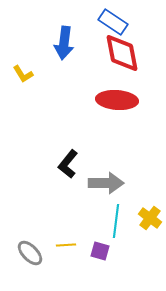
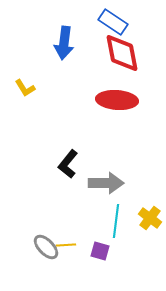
yellow L-shape: moved 2 px right, 14 px down
gray ellipse: moved 16 px right, 6 px up
